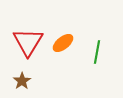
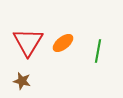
green line: moved 1 px right, 1 px up
brown star: rotated 24 degrees counterclockwise
